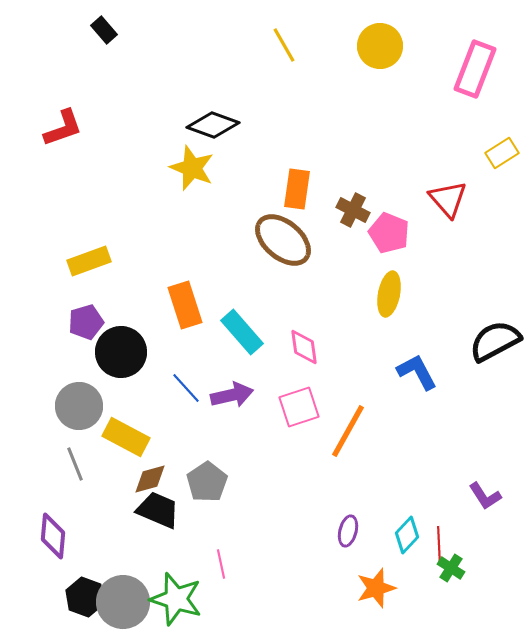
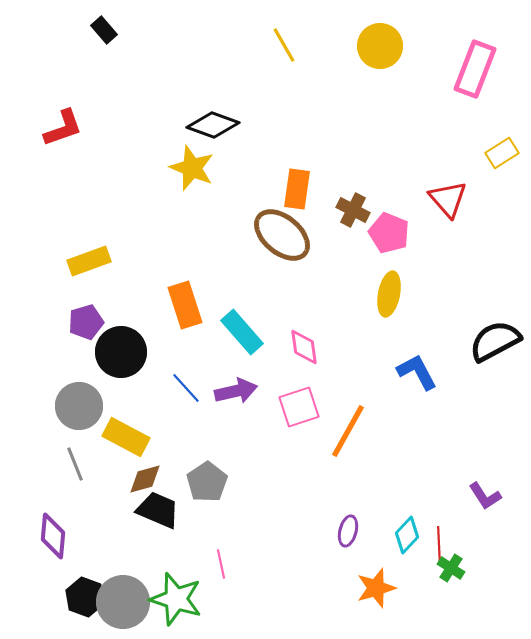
brown ellipse at (283, 240): moved 1 px left, 5 px up
purple arrow at (232, 395): moved 4 px right, 4 px up
brown diamond at (150, 479): moved 5 px left
